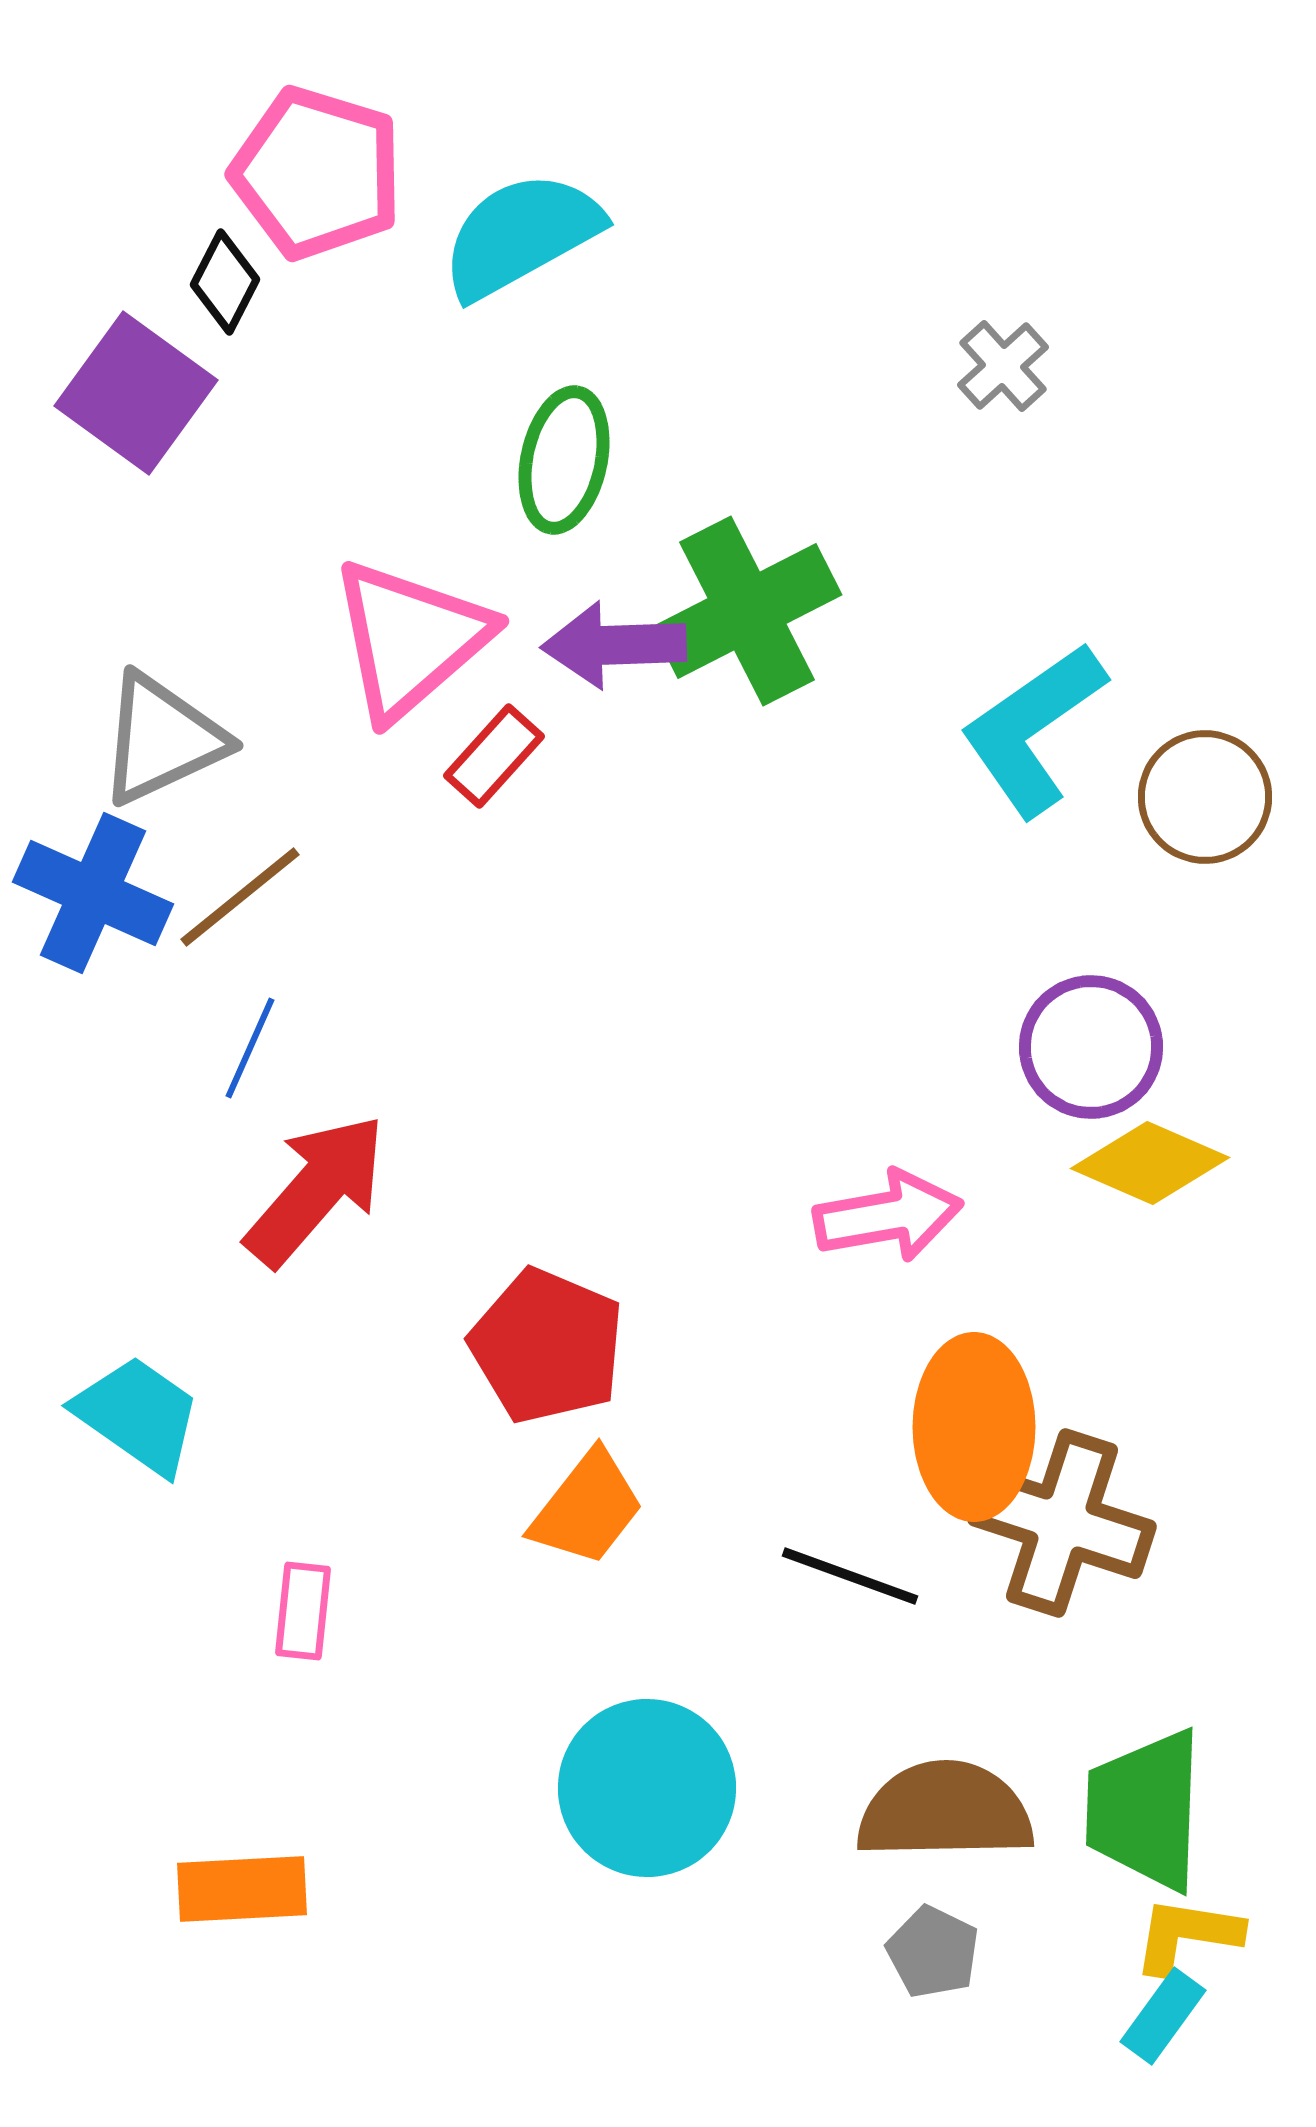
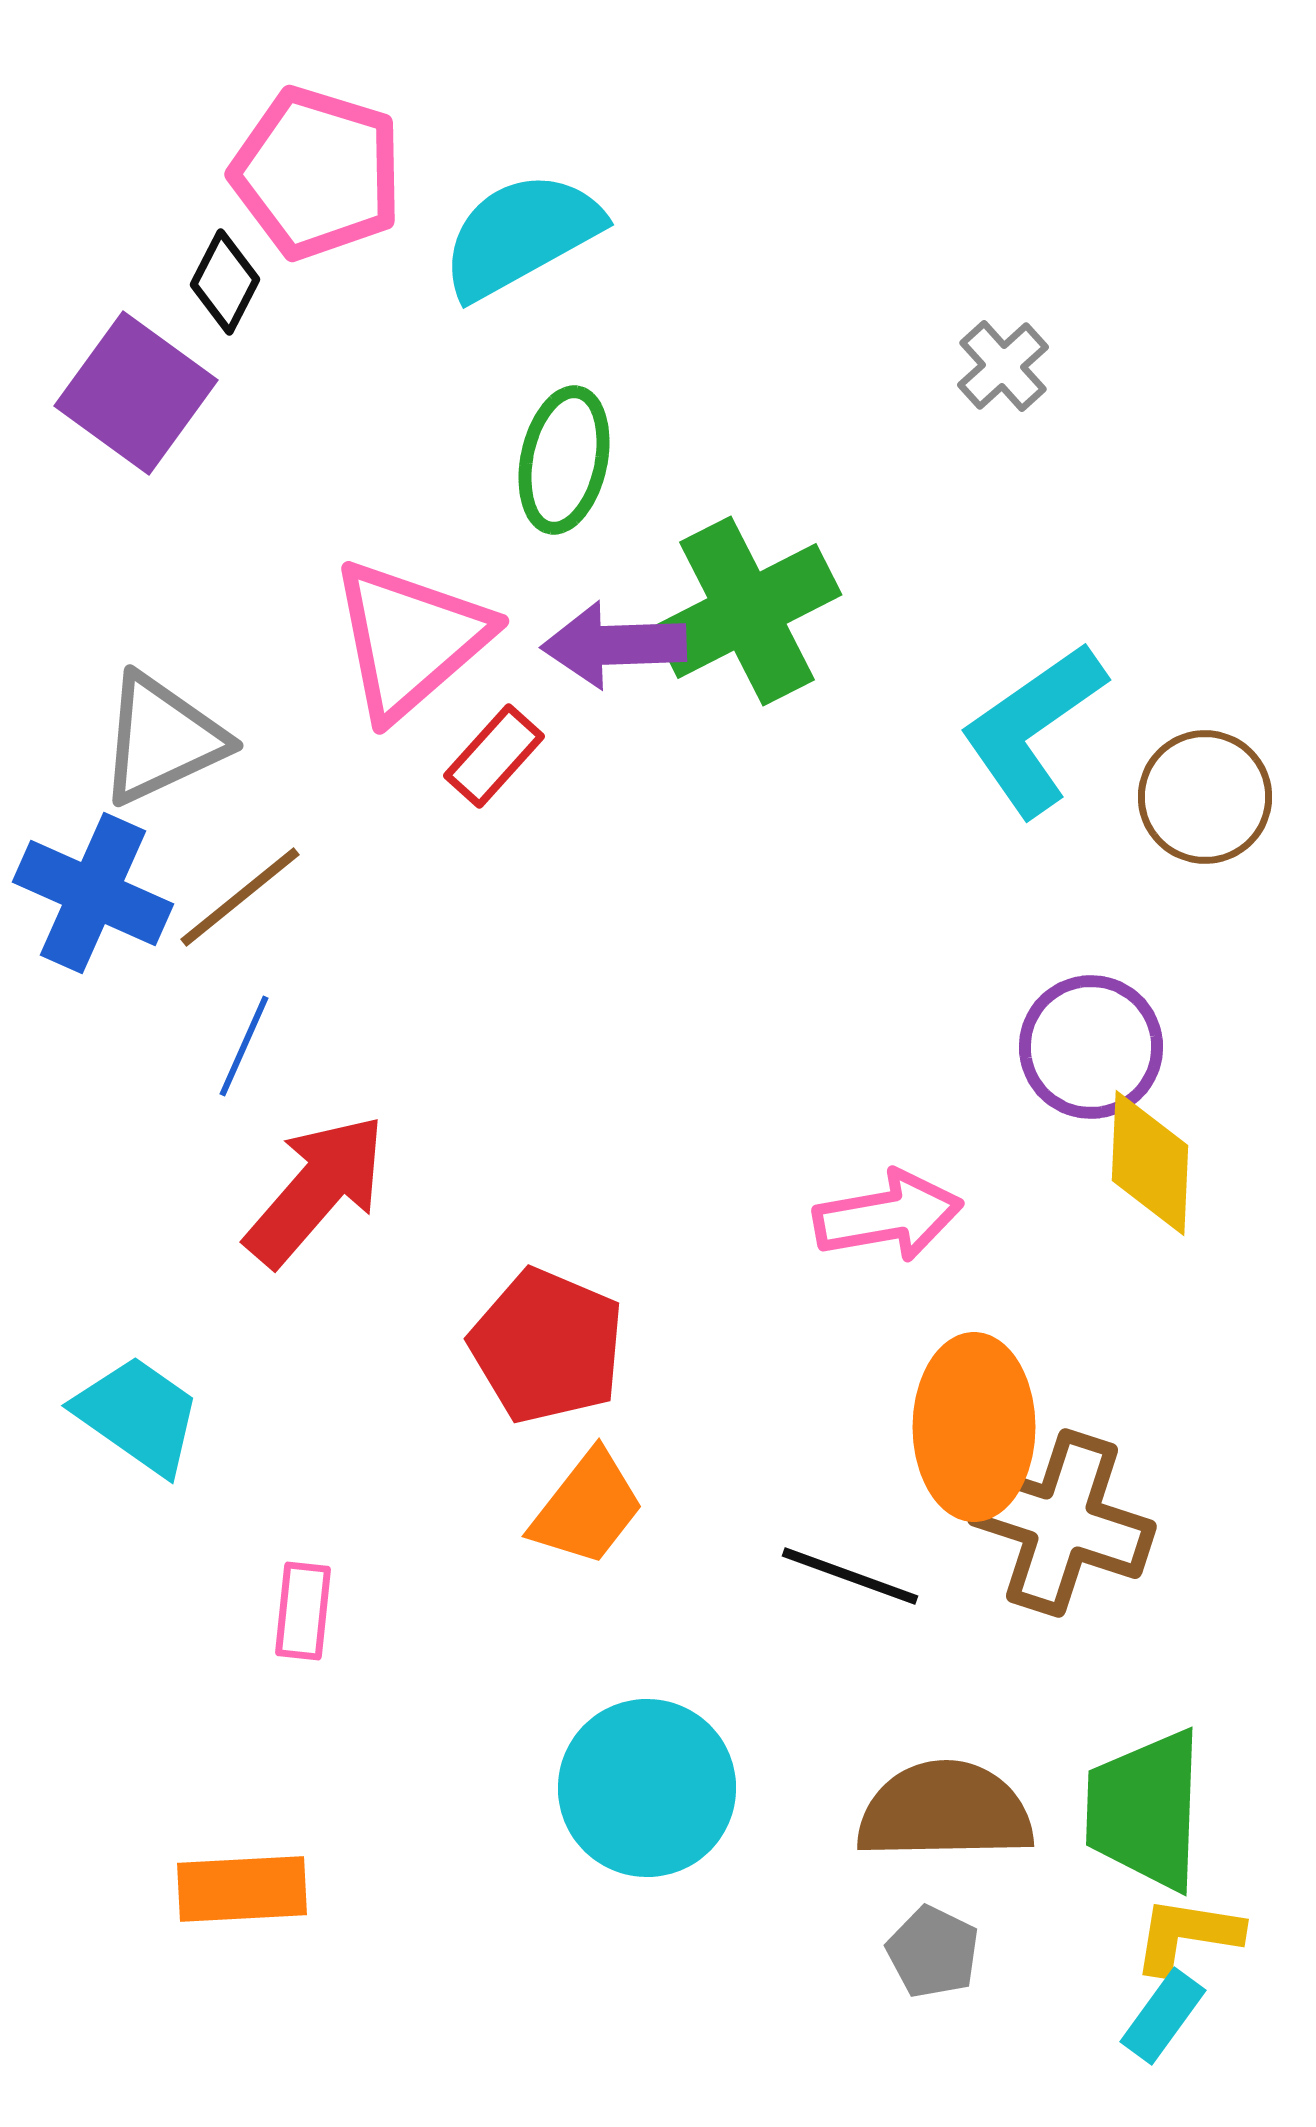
blue line: moved 6 px left, 2 px up
yellow diamond: rotated 69 degrees clockwise
